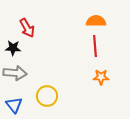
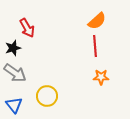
orange semicircle: moved 1 px right; rotated 138 degrees clockwise
black star: rotated 21 degrees counterclockwise
gray arrow: rotated 30 degrees clockwise
